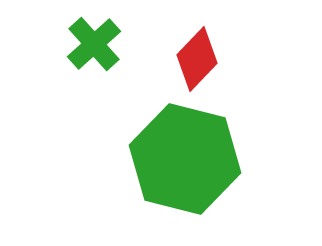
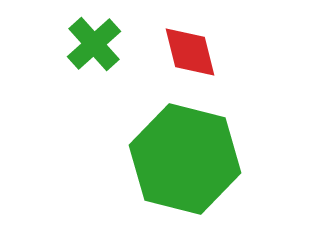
red diamond: moved 7 px left, 7 px up; rotated 58 degrees counterclockwise
